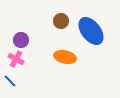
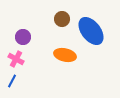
brown circle: moved 1 px right, 2 px up
purple circle: moved 2 px right, 3 px up
orange ellipse: moved 2 px up
blue line: moved 2 px right; rotated 72 degrees clockwise
